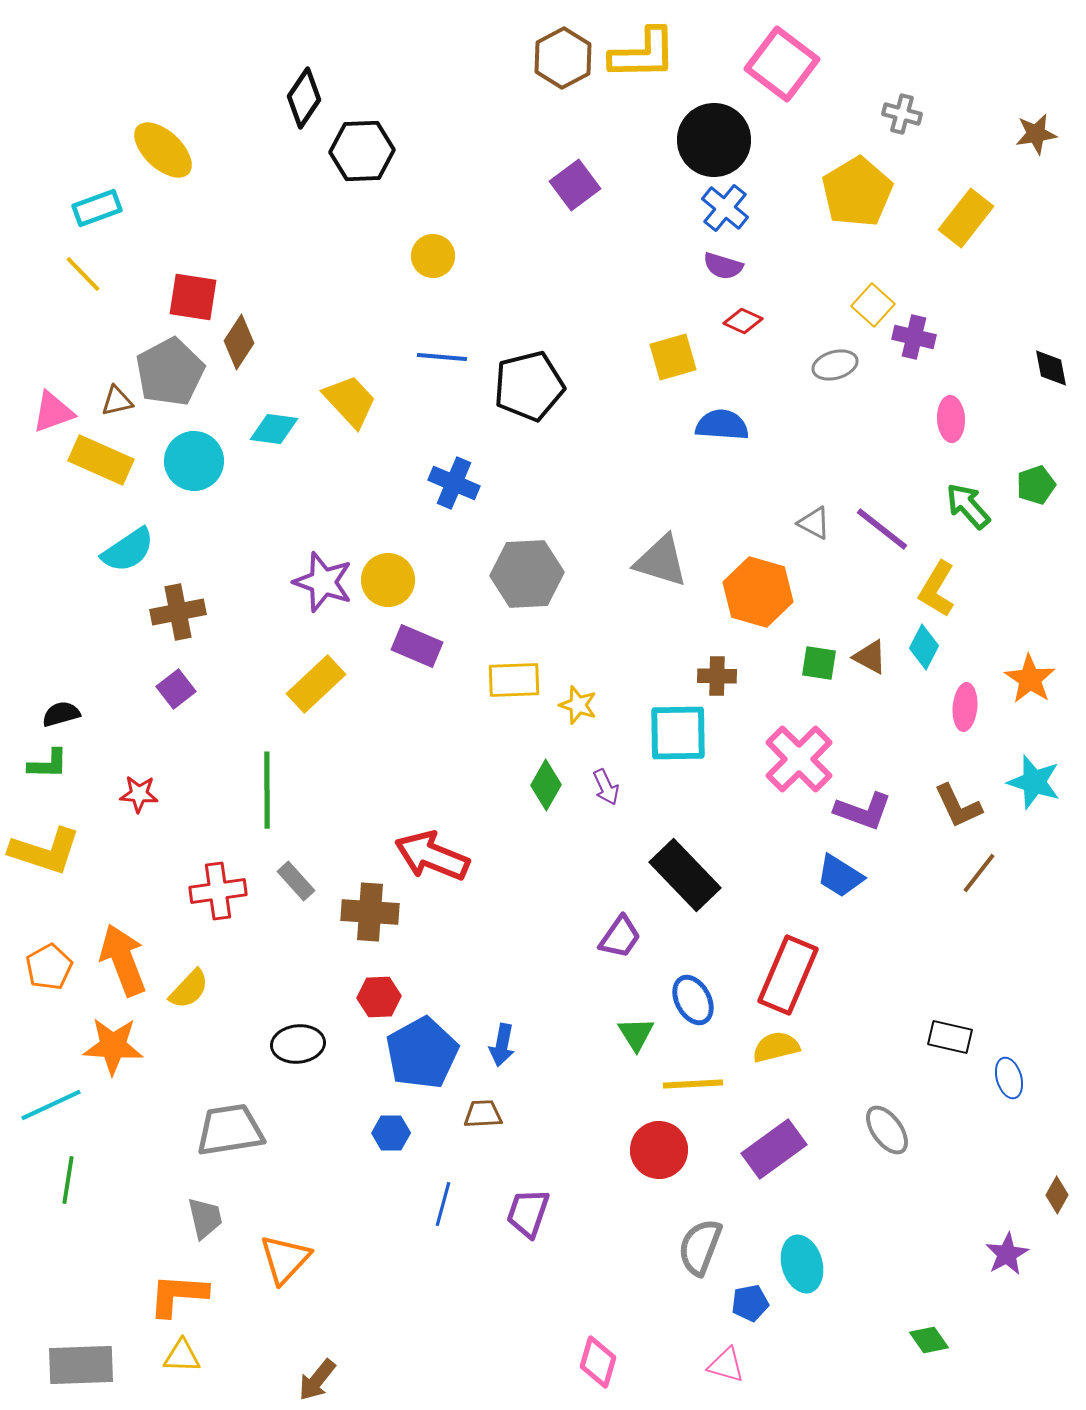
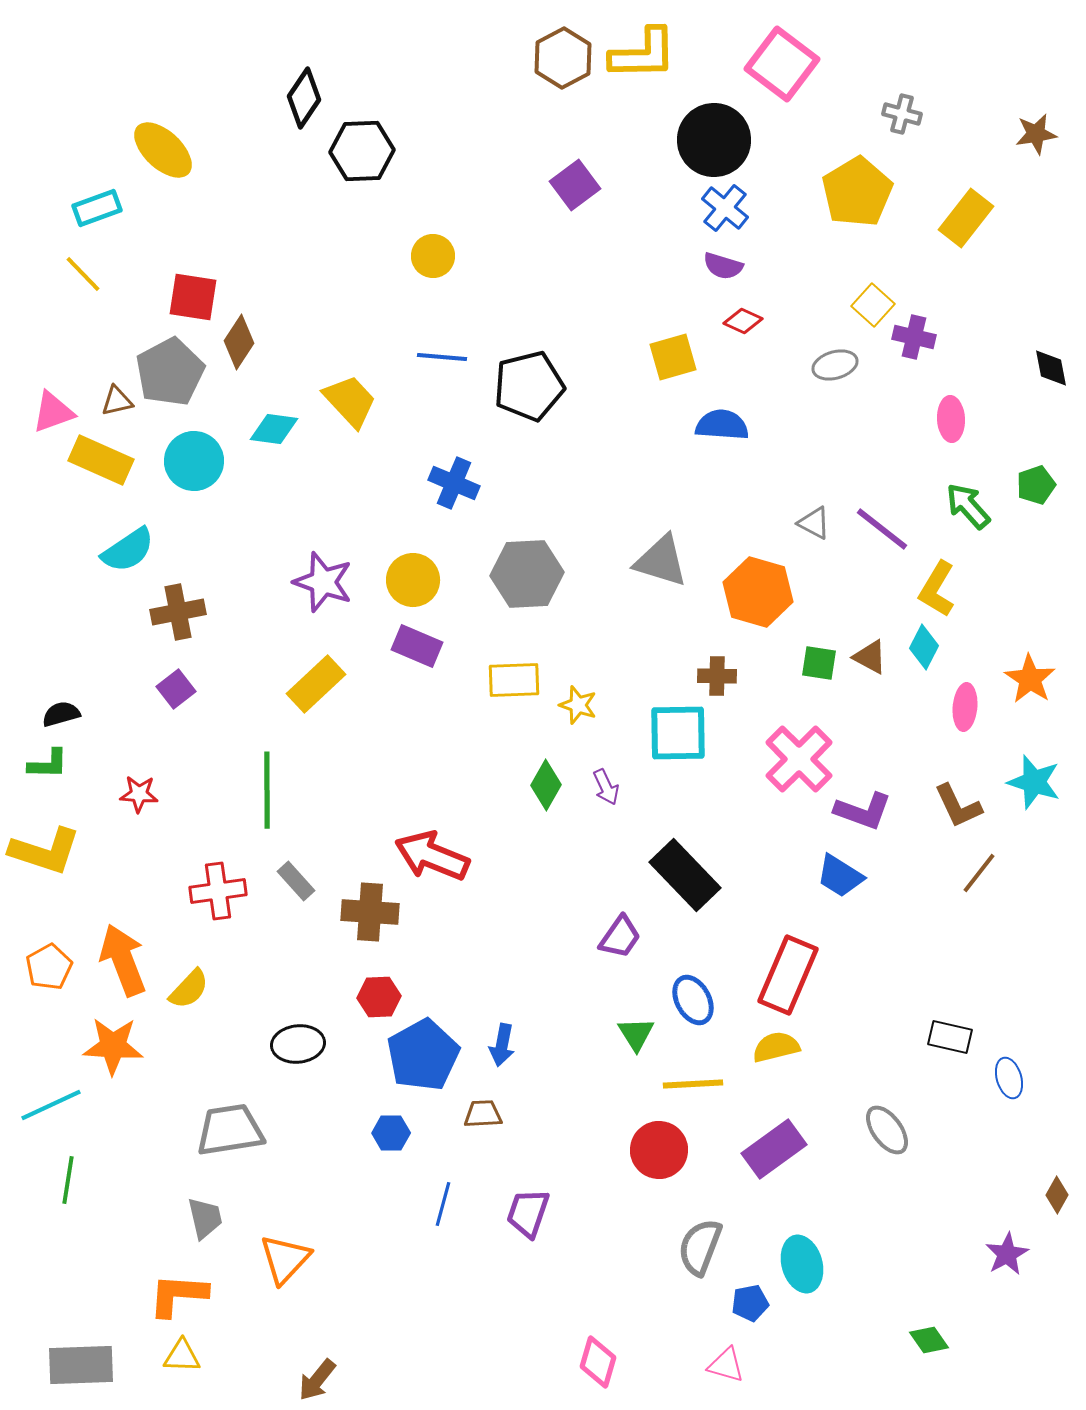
yellow circle at (388, 580): moved 25 px right
blue pentagon at (422, 1053): moved 1 px right, 2 px down
